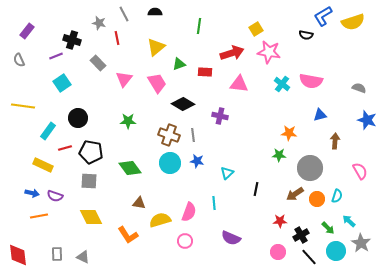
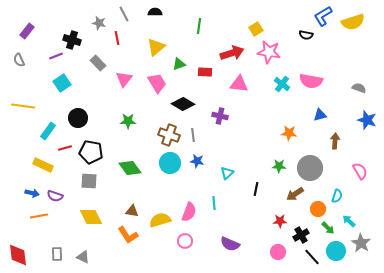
green star at (279, 155): moved 11 px down
orange circle at (317, 199): moved 1 px right, 10 px down
brown triangle at (139, 203): moved 7 px left, 8 px down
purple semicircle at (231, 238): moved 1 px left, 6 px down
black line at (309, 257): moved 3 px right
